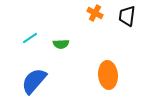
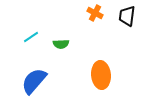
cyan line: moved 1 px right, 1 px up
orange ellipse: moved 7 px left
